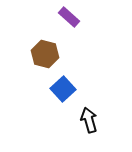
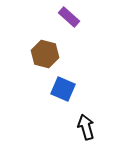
blue square: rotated 25 degrees counterclockwise
black arrow: moved 3 px left, 7 px down
